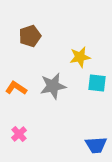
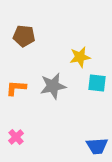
brown pentagon: moved 6 px left; rotated 25 degrees clockwise
orange L-shape: rotated 30 degrees counterclockwise
pink cross: moved 3 px left, 3 px down
blue trapezoid: moved 1 px right, 1 px down
